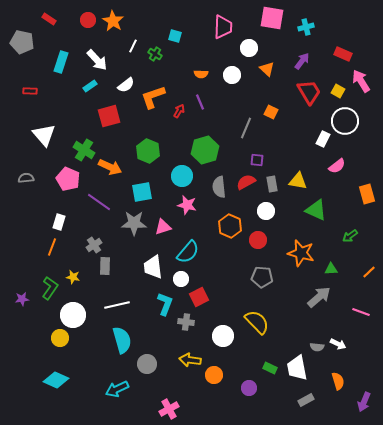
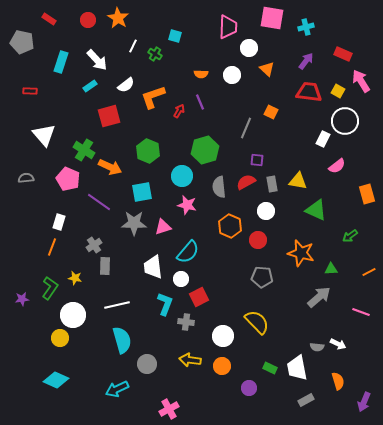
orange star at (113, 21): moved 5 px right, 3 px up
pink trapezoid at (223, 27): moved 5 px right
purple arrow at (302, 61): moved 4 px right
red trapezoid at (309, 92): rotated 52 degrees counterclockwise
orange line at (369, 272): rotated 16 degrees clockwise
yellow star at (73, 277): moved 2 px right, 1 px down
orange circle at (214, 375): moved 8 px right, 9 px up
